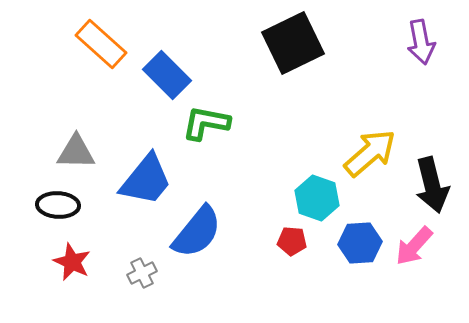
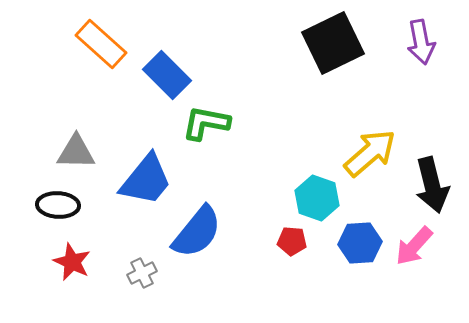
black square: moved 40 px right
